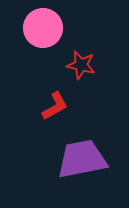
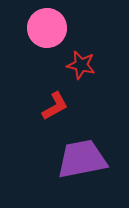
pink circle: moved 4 px right
